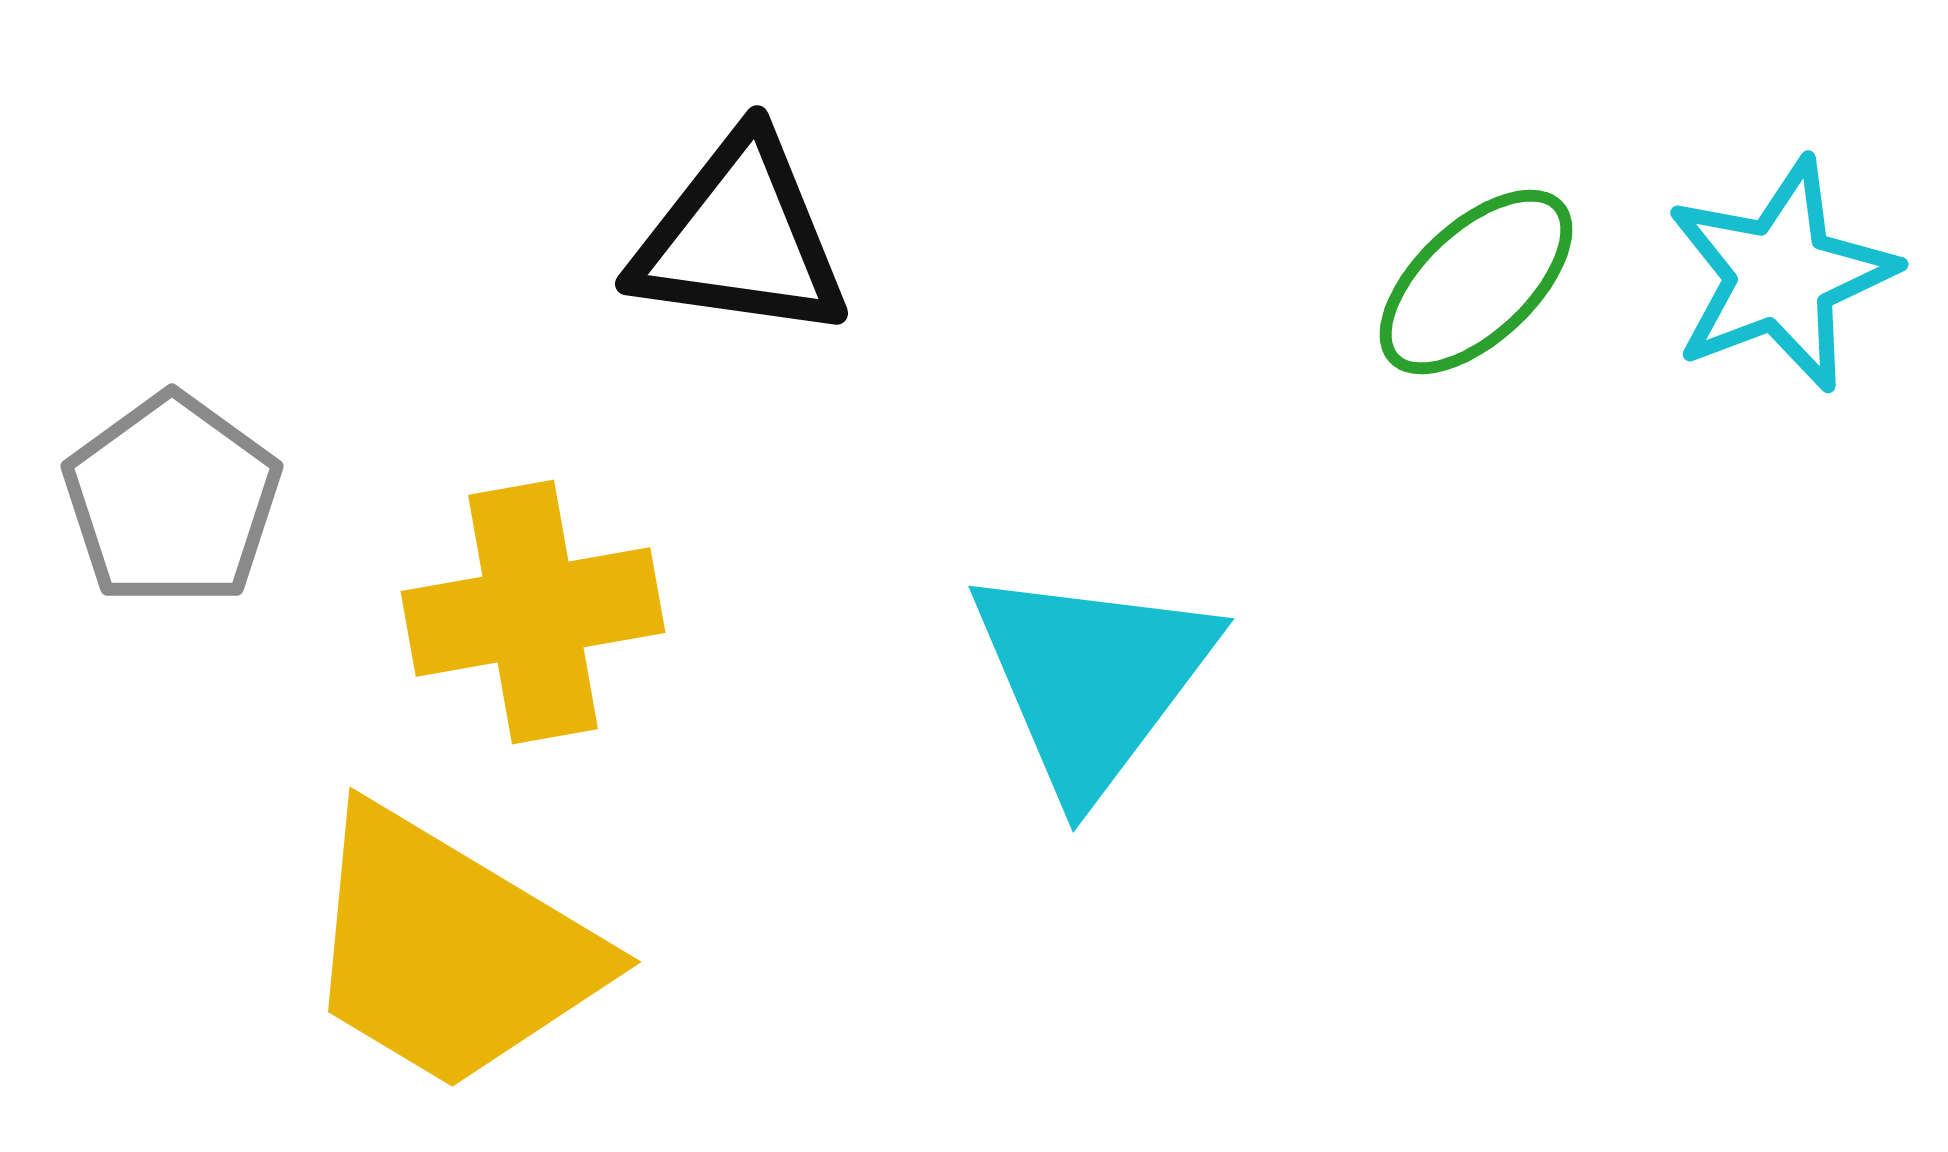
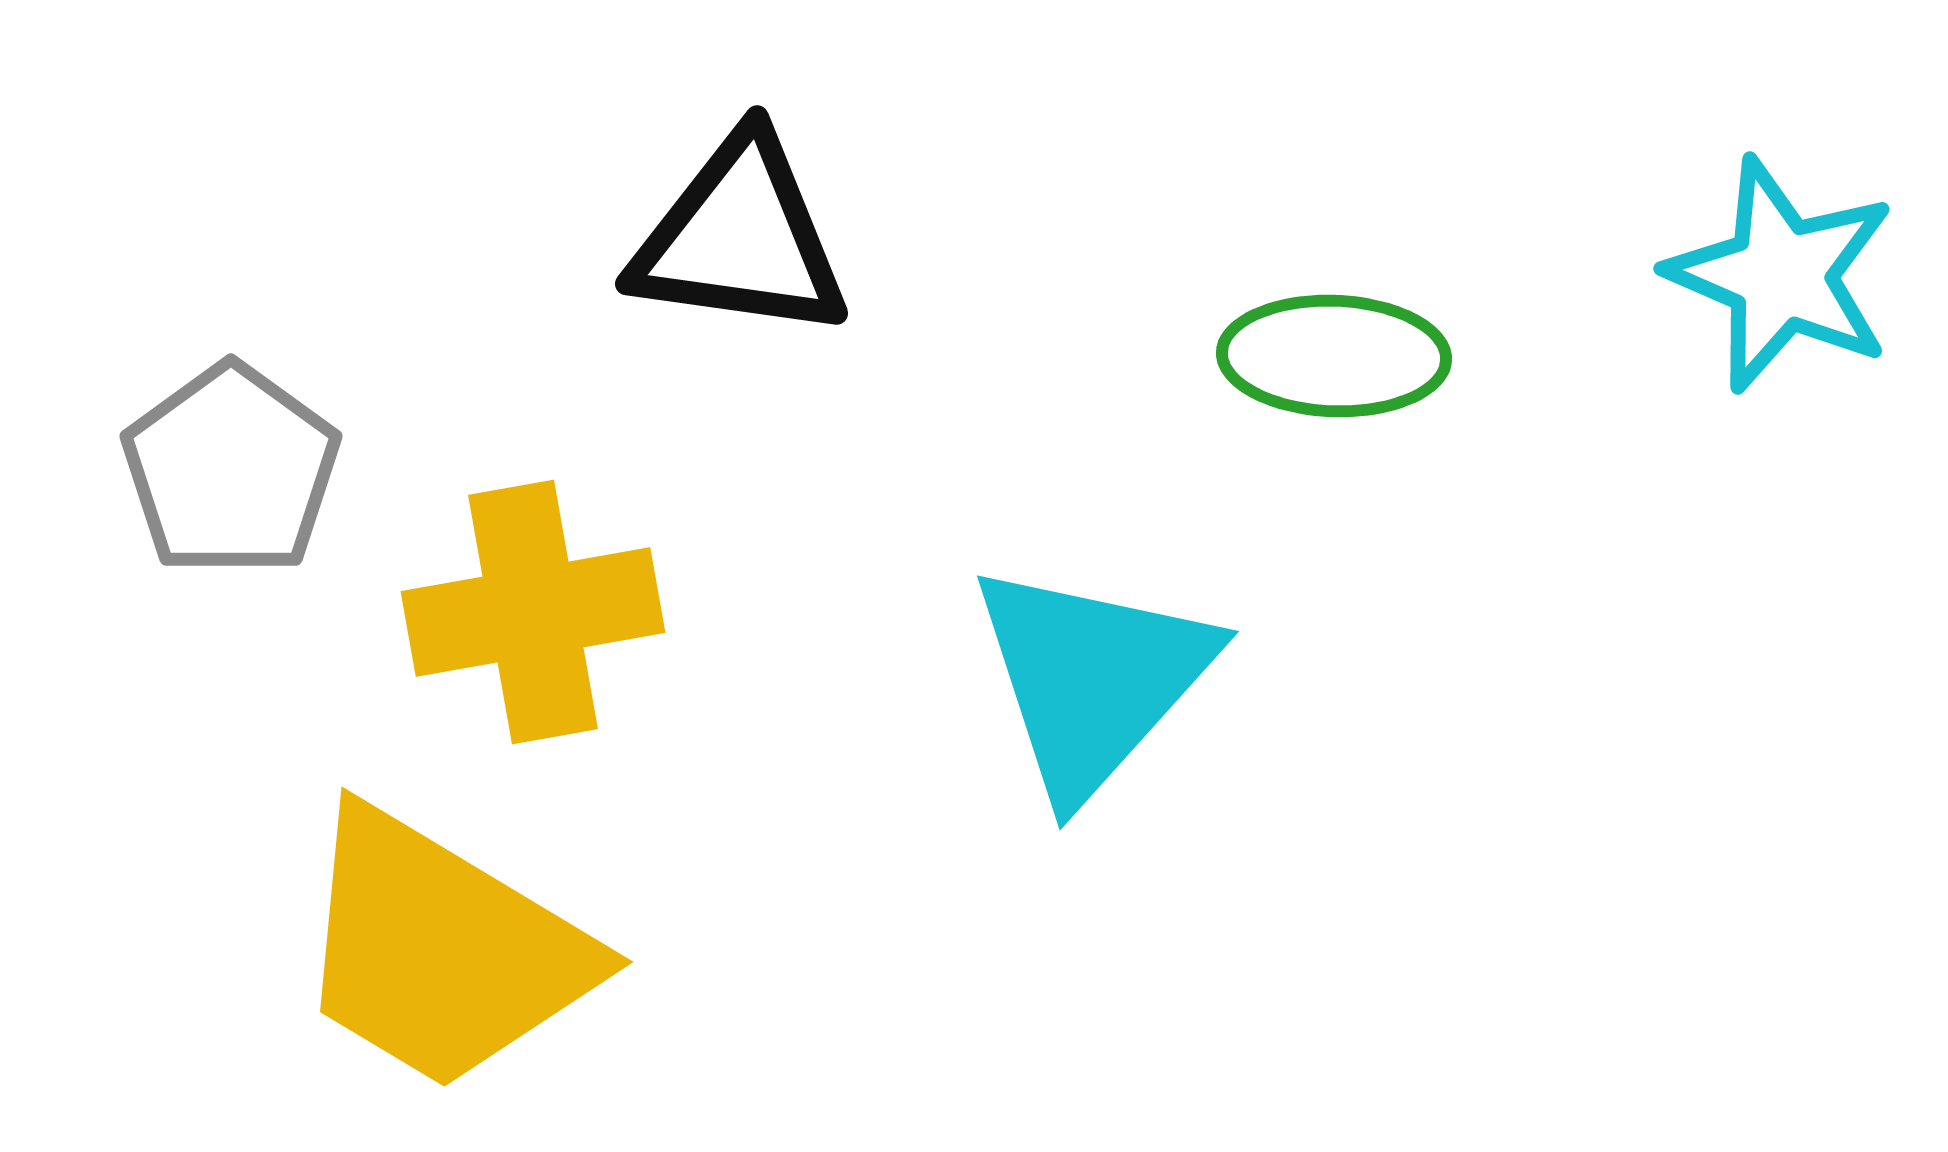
cyan star: rotated 28 degrees counterclockwise
green ellipse: moved 142 px left, 74 px down; rotated 45 degrees clockwise
gray pentagon: moved 59 px right, 30 px up
cyan triangle: rotated 5 degrees clockwise
yellow trapezoid: moved 8 px left
